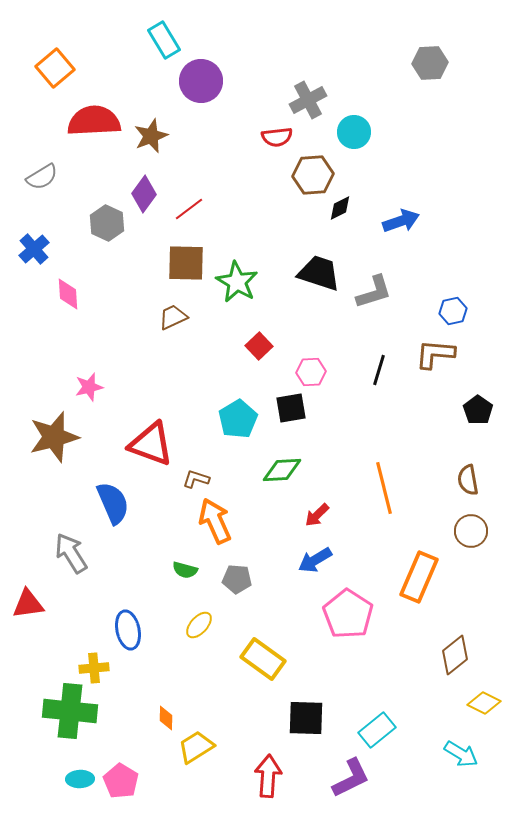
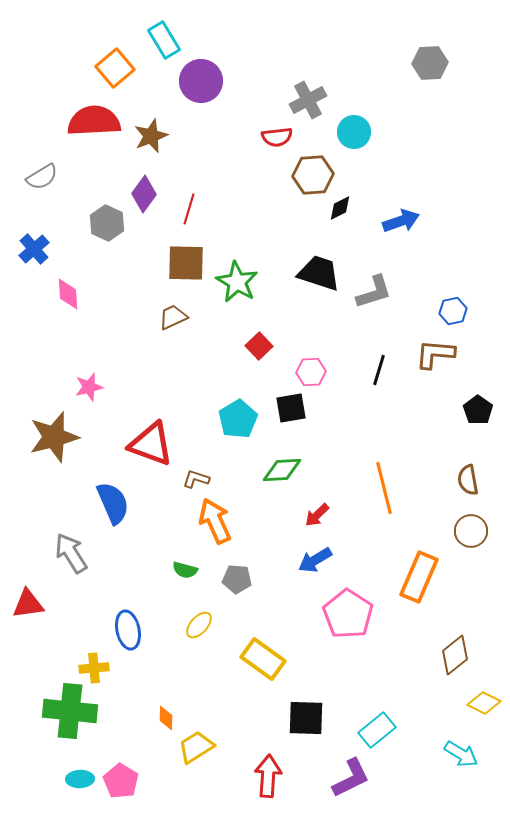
orange square at (55, 68): moved 60 px right
red line at (189, 209): rotated 36 degrees counterclockwise
